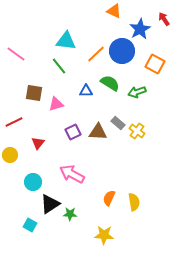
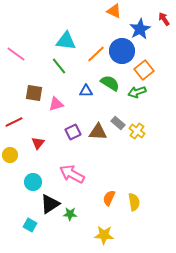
orange square: moved 11 px left, 6 px down; rotated 24 degrees clockwise
